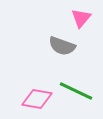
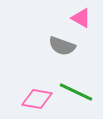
pink triangle: rotated 40 degrees counterclockwise
green line: moved 1 px down
